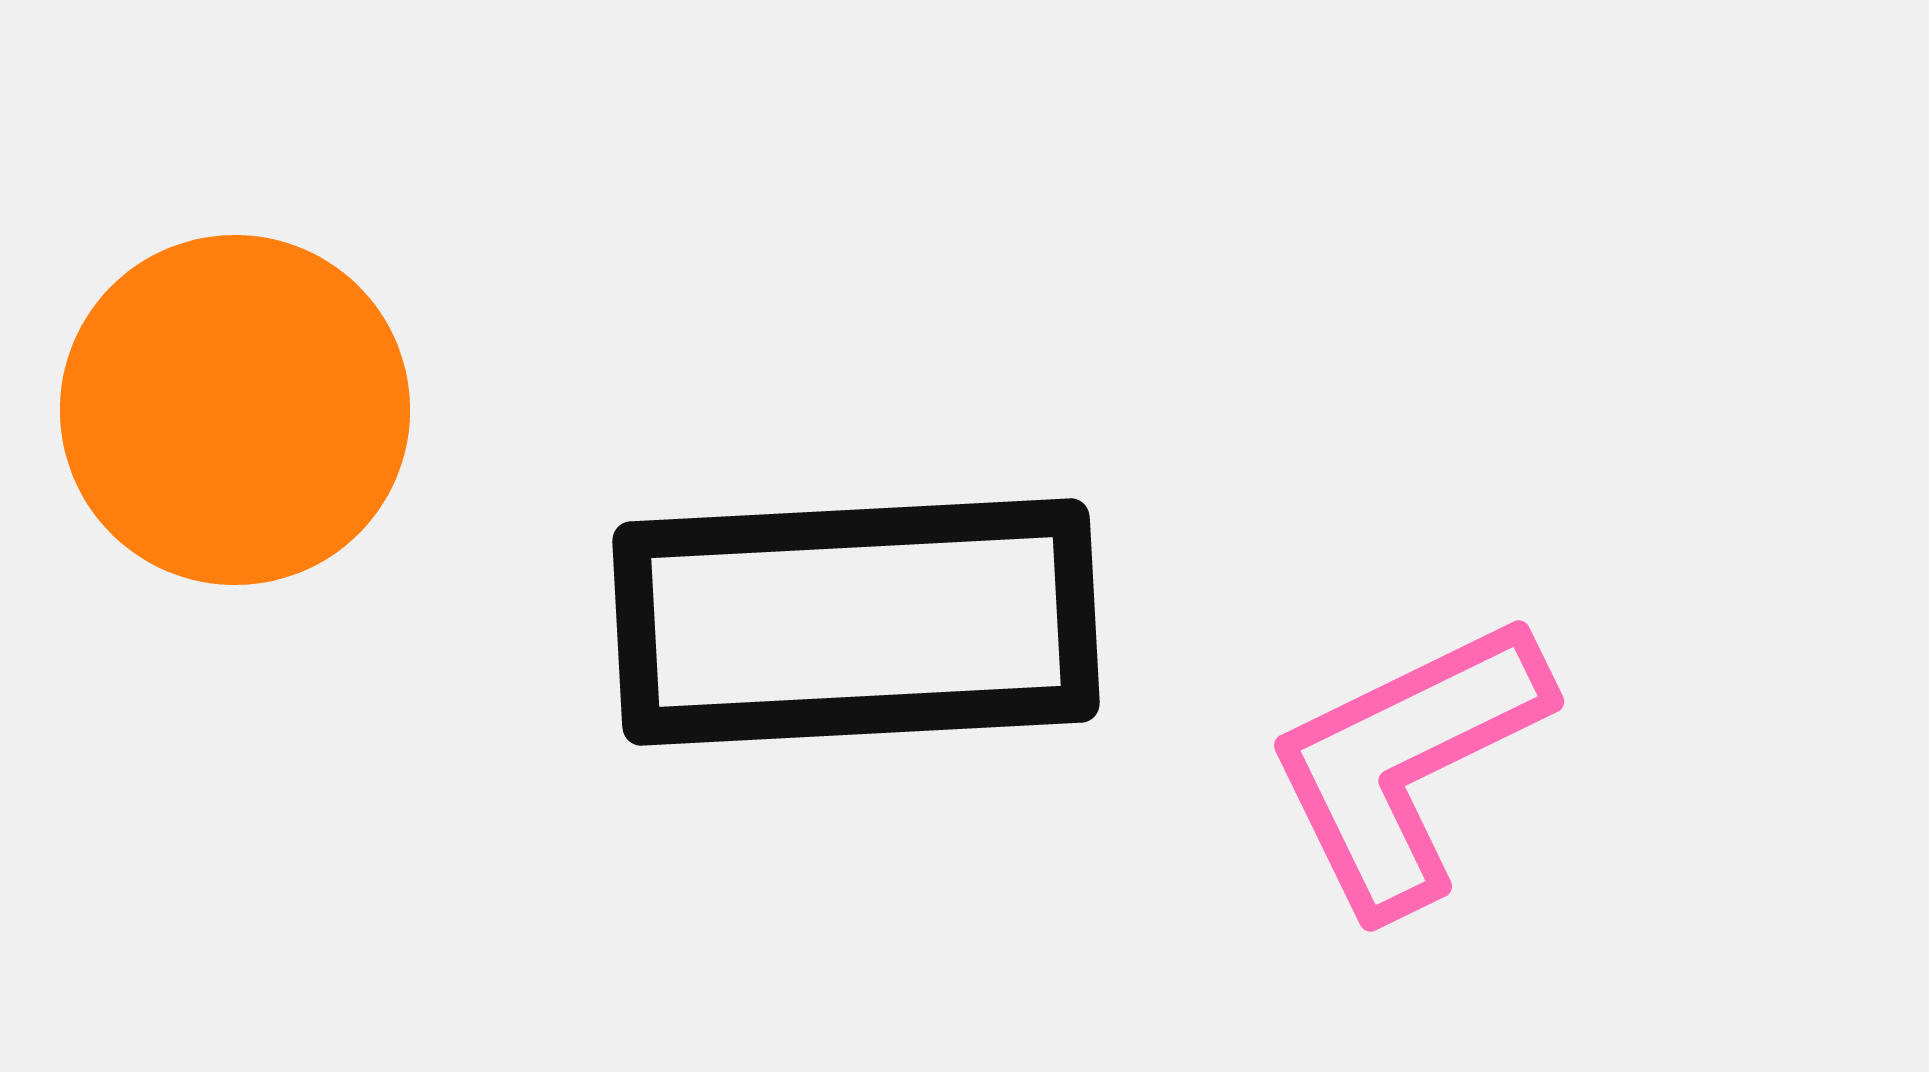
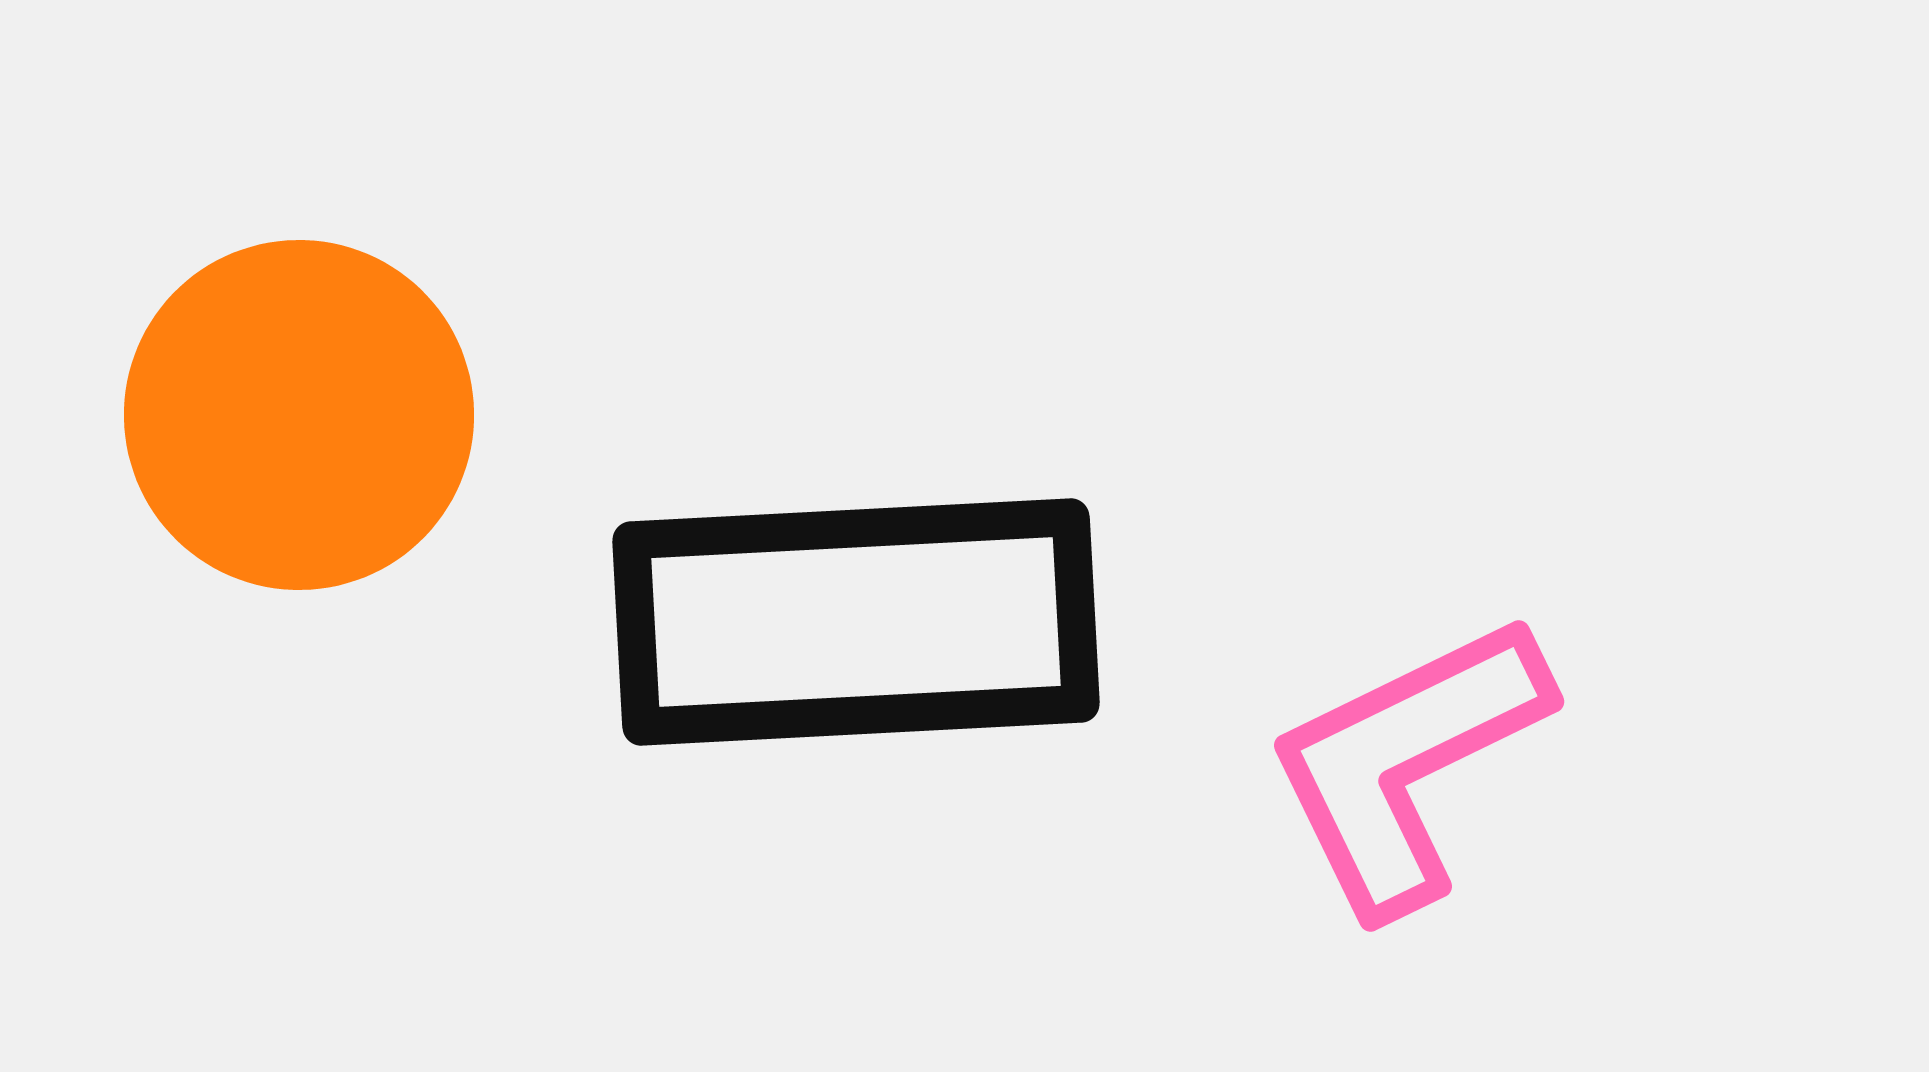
orange circle: moved 64 px right, 5 px down
